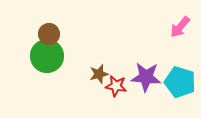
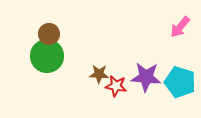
brown star: rotated 18 degrees clockwise
